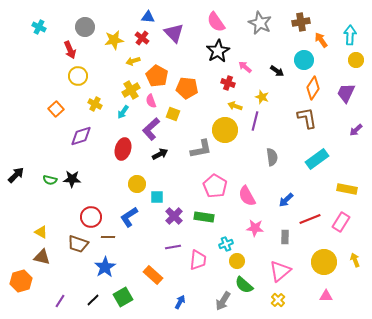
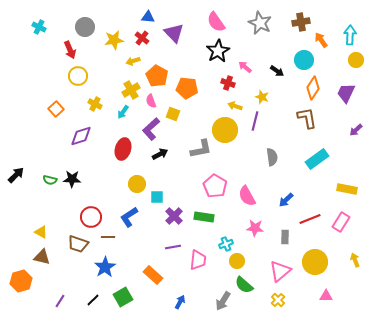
yellow circle at (324, 262): moved 9 px left
